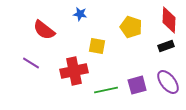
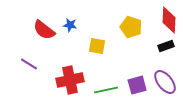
blue star: moved 10 px left, 11 px down
purple line: moved 2 px left, 1 px down
red cross: moved 4 px left, 9 px down
purple ellipse: moved 3 px left
